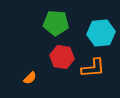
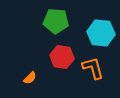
green pentagon: moved 2 px up
cyan hexagon: rotated 12 degrees clockwise
orange L-shape: rotated 100 degrees counterclockwise
